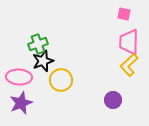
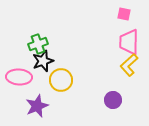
purple star: moved 16 px right, 3 px down
